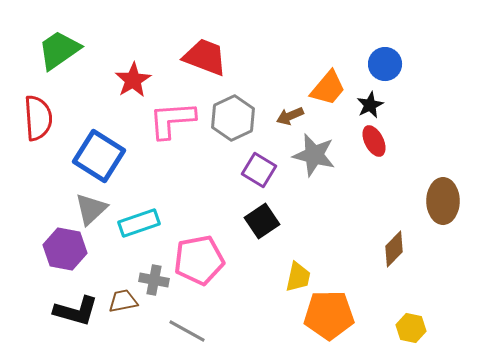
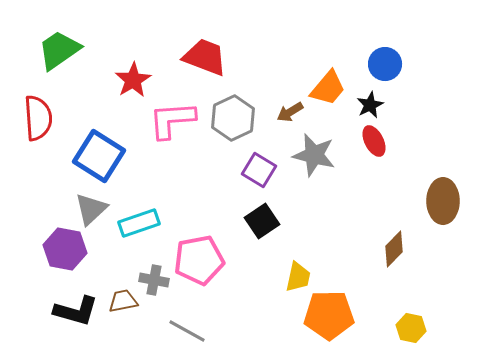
brown arrow: moved 4 px up; rotated 8 degrees counterclockwise
